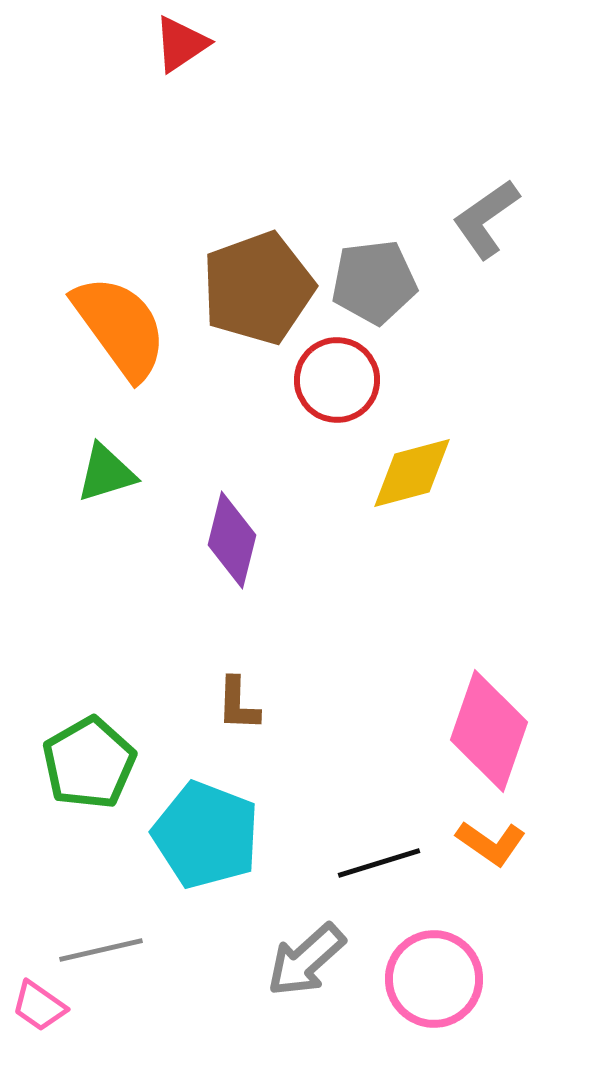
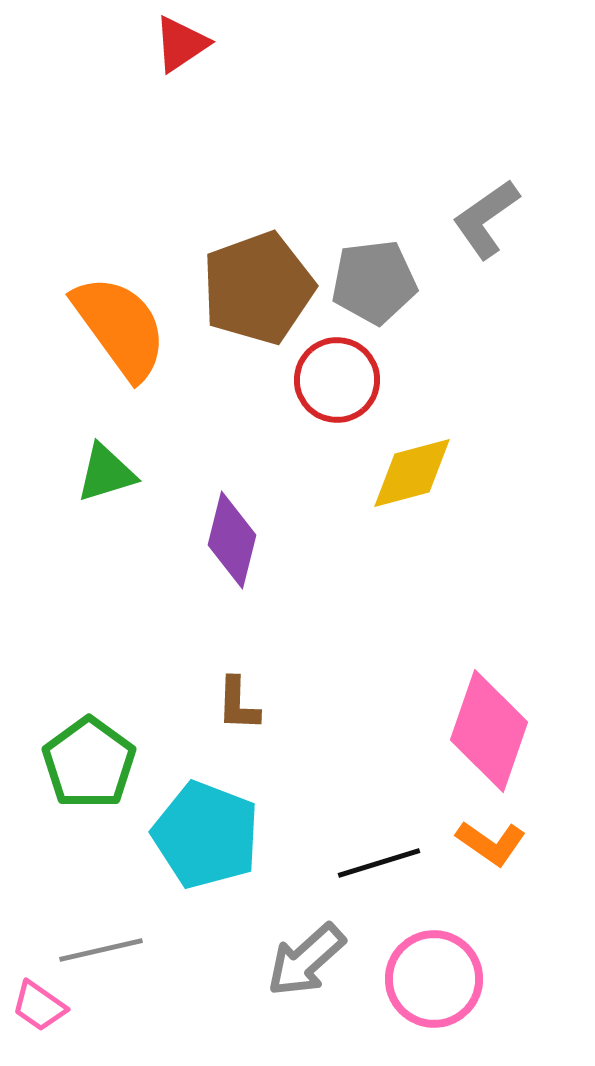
green pentagon: rotated 6 degrees counterclockwise
